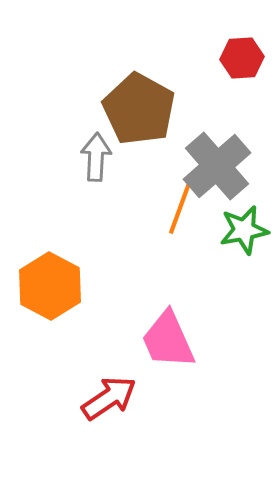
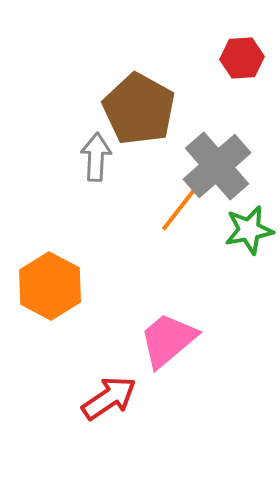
orange line: rotated 18 degrees clockwise
green star: moved 5 px right
pink trapezoid: rotated 74 degrees clockwise
